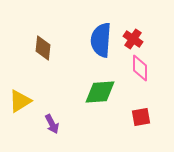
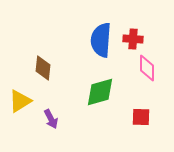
red cross: rotated 30 degrees counterclockwise
brown diamond: moved 20 px down
pink diamond: moved 7 px right
green diamond: rotated 12 degrees counterclockwise
red square: rotated 12 degrees clockwise
purple arrow: moved 1 px left, 5 px up
